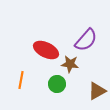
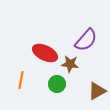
red ellipse: moved 1 px left, 3 px down
